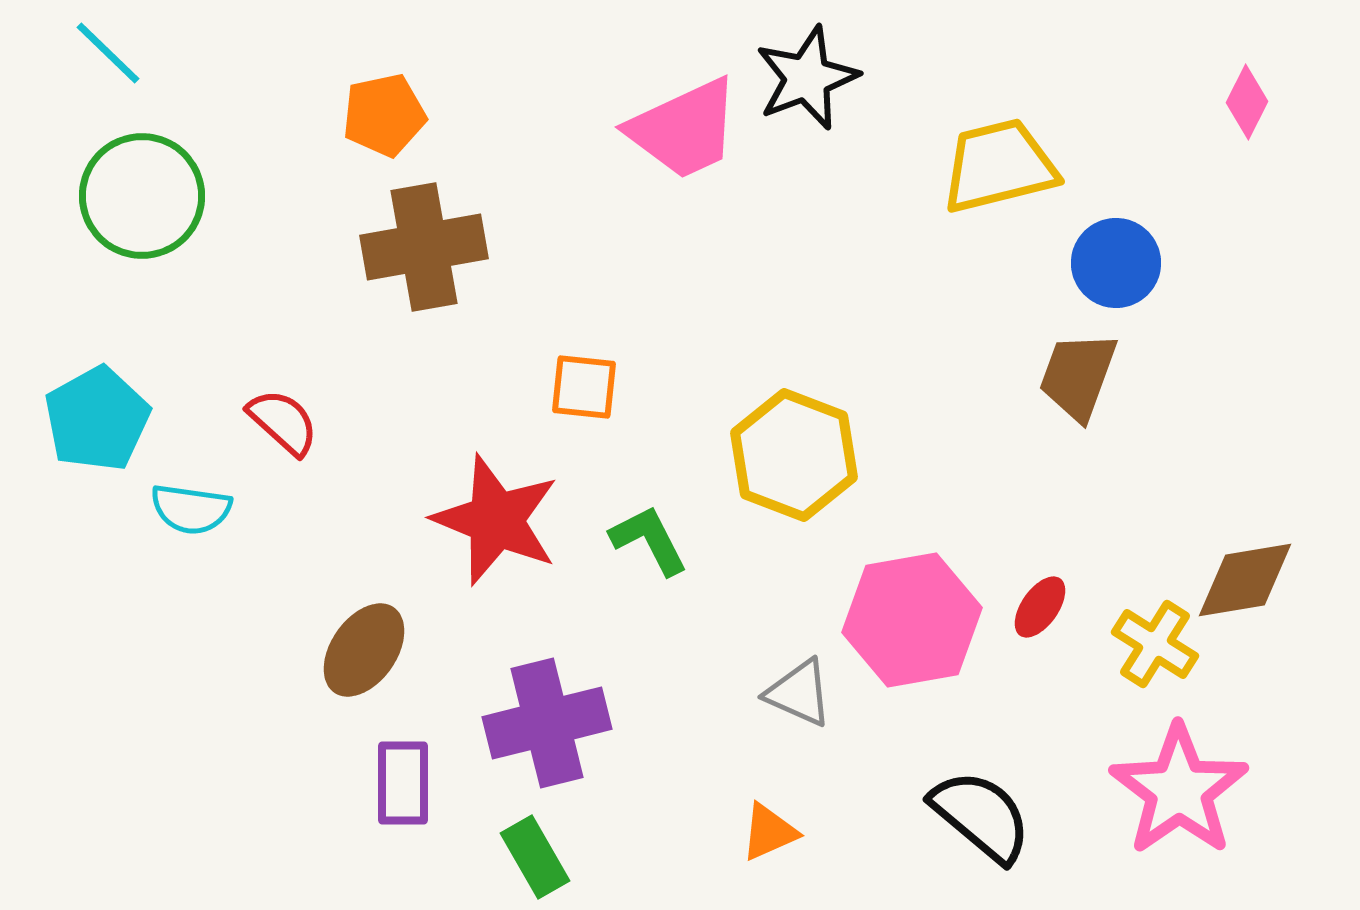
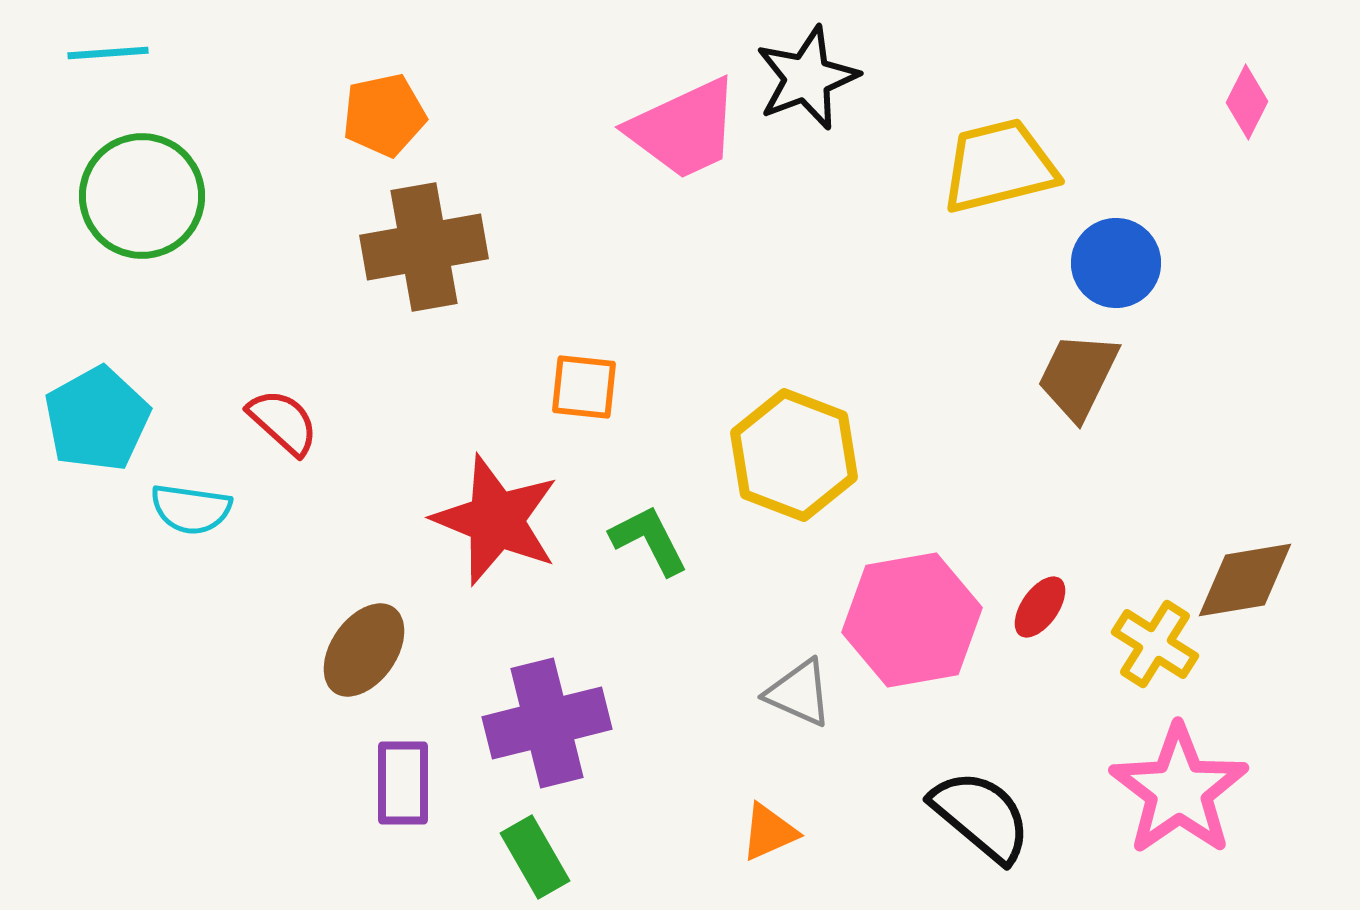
cyan line: rotated 48 degrees counterclockwise
brown trapezoid: rotated 6 degrees clockwise
